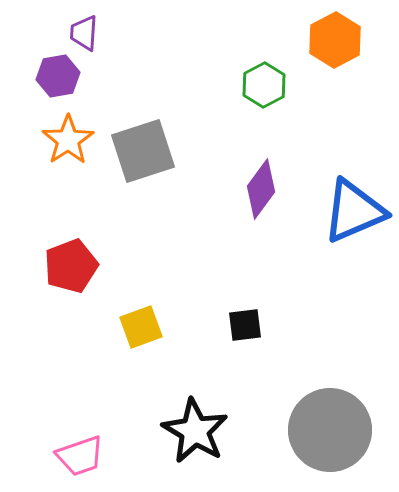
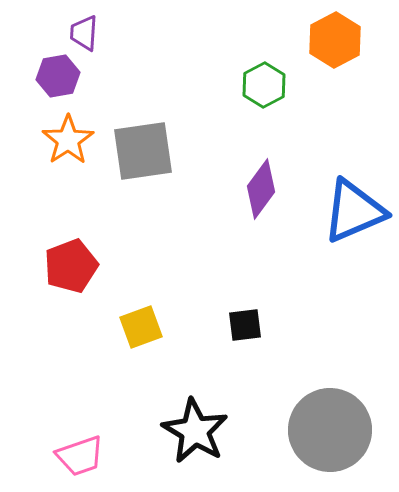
gray square: rotated 10 degrees clockwise
